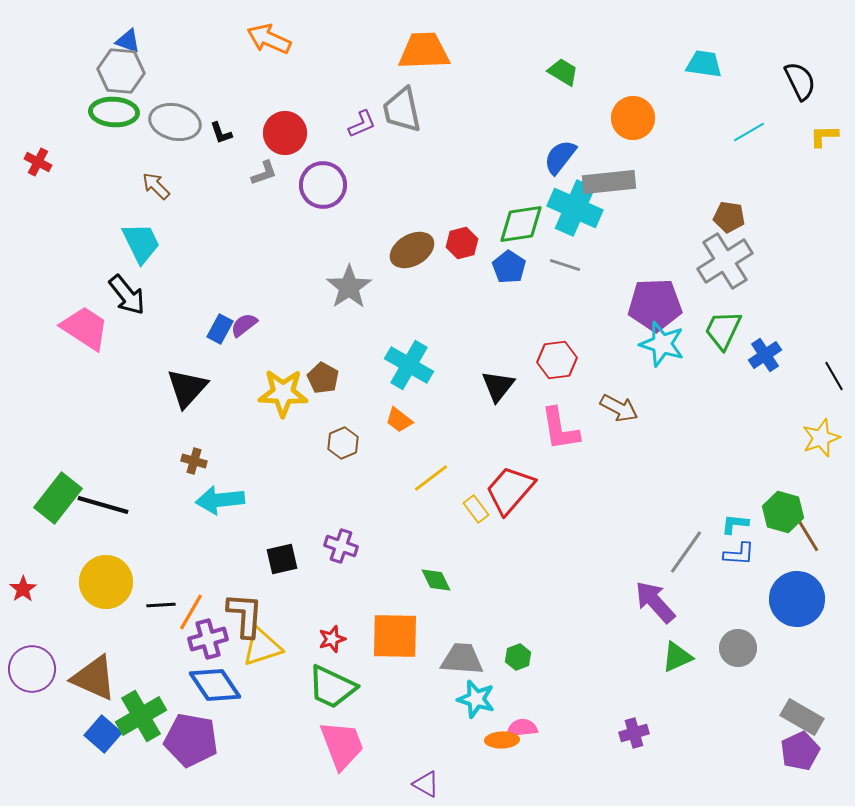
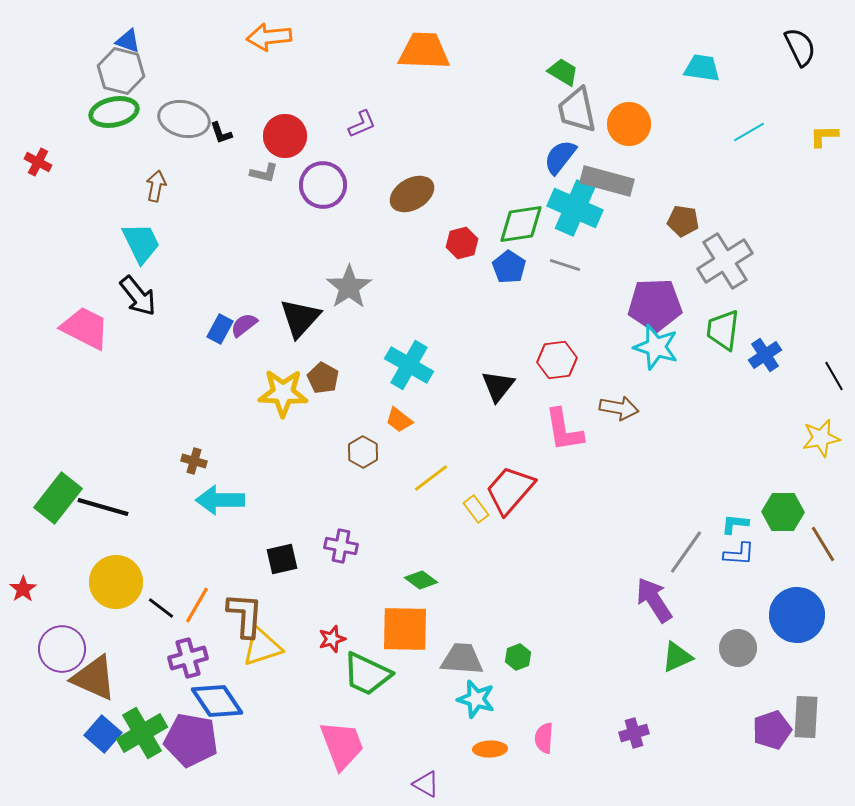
orange arrow at (269, 39): moved 2 px up; rotated 30 degrees counterclockwise
orange trapezoid at (424, 51): rotated 4 degrees clockwise
cyan trapezoid at (704, 64): moved 2 px left, 4 px down
gray hexagon at (121, 71): rotated 9 degrees clockwise
black semicircle at (800, 81): moved 34 px up
gray trapezoid at (402, 110): moved 175 px right
green ellipse at (114, 112): rotated 15 degrees counterclockwise
orange circle at (633, 118): moved 4 px left, 6 px down
gray ellipse at (175, 122): moved 9 px right, 3 px up
red circle at (285, 133): moved 3 px down
gray L-shape at (264, 173): rotated 32 degrees clockwise
gray rectangle at (609, 182): moved 2 px left, 1 px up; rotated 21 degrees clockwise
brown arrow at (156, 186): rotated 56 degrees clockwise
brown pentagon at (729, 217): moved 46 px left, 4 px down
brown ellipse at (412, 250): moved 56 px up
black arrow at (127, 295): moved 11 px right, 1 px down
pink trapezoid at (85, 328): rotated 6 degrees counterclockwise
green trapezoid at (723, 330): rotated 18 degrees counterclockwise
cyan star at (662, 344): moved 6 px left, 3 px down
black triangle at (187, 388): moved 113 px right, 70 px up
brown arrow at (619, 408): rotated 18 degrees counterclockwise
pink L-shape at (560, 429): moved 4 px right, 1 px down
yellow star at (821, 438): rotated 9 degrees clockwise
brown hexagon at (343, 443): moved 20 px right, 9 px down; rotated 8 degrees counterclockwise
cyan arrow at (220, 500): rotated 6 degrees clockwise
black line at (103, 505): moved 2 px down
green hexagon at (783, 512): rotated 15 degrees counterclockwise
brown line at (807, 534): moved 16 px right, 10 px down
purple cross at (341, 546): rotated 8 degrees counterclockwise
green diamond at (436, 580): moved 15 px left; rotated 28 degrees counterclockwise
yellow circle at (106, 582): moved 10 px right
blue circle at (797, 599): moved 16 px down
purple arrow at (655, 602): moved 1 px left, 2 px up; rotated 9 degrees clockwise
black line at (161, 605): moved 3 px down; rotated 40 degrees clockwise
orange line at (191, 612): moved 6 px right, 7 px up
orange square at (395, 636): moved 10 px right, 7 px up
purple cross at (208, 639): moved 20 px left, 19 px down
purple circle at (32, 669): moved 30 px right, 20 px up
blue diamond at (215, 685): moved 2 px right, 16 px down
green trapezoid at (332, 687): moved 35 px right, 13 px up
green cross at (141, 716): moved 1 px right, 17 px down
gray rectangle at (802, 717): moved 4 px right; rotated 63 degrees clockwise
pink semicircle at (522, 728): moved 22 px right, 10 px down; rotated 80 degrees counterclockwise
orange ellipse at (502, 740): moved 12 px left, 9 px down
purple pentagon at (800, 751): moved 28 px left, 21 px up; rotated 6 degrees clockwise
